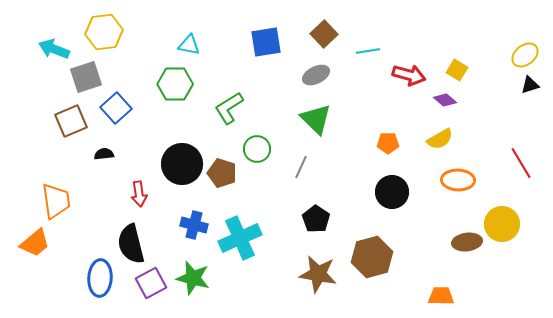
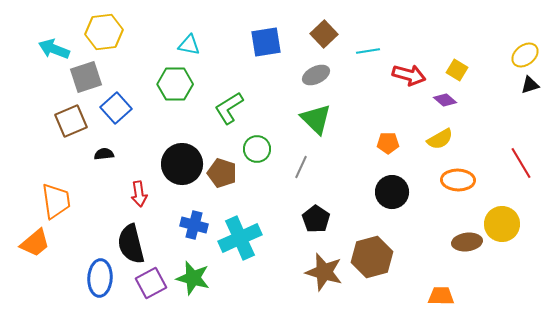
brown star at (318, 274): moved 6 px right, 2 px up; rotated 6 degrees clockwise
